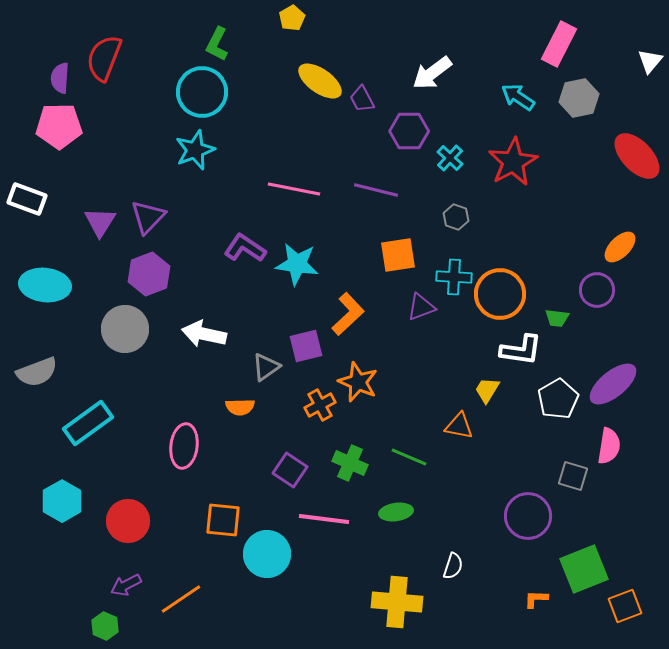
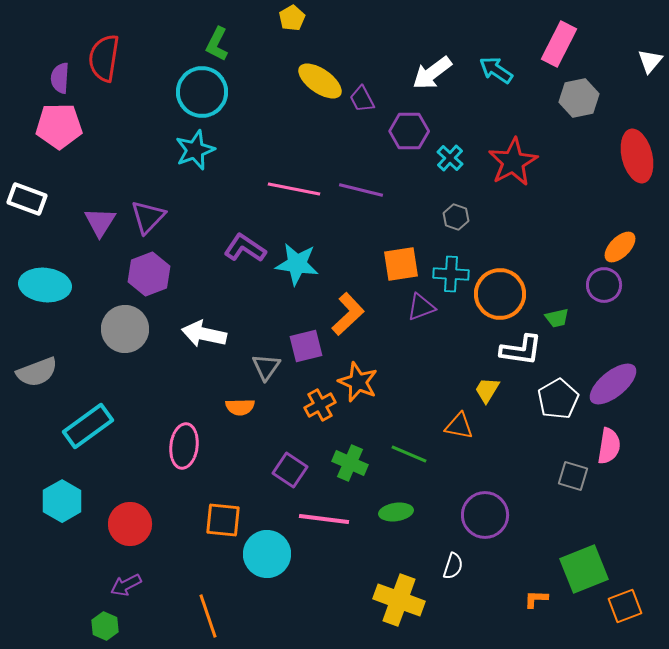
red semicircle at (104, 58): rotated 12 degrees counterclockwise
cyan arrow at (518, 97): moved 22 px left, 27 px up
red ellipse at (637, 156): rotated 30 degrees clockwise
purple line at (376, 190): moved 15 px left
orange square at (398, 255): moved 3 px right, 9 px down
cyan cross at (454, 277): moved 3 px left, 3 px up
purple circle at (597, 290): moved 7 px right, 5 px up
green trapezoid at (557, 318): rotated 20 degrees counterclockwise
gray triangle at (266, 367): rotated 20 degrees counterclockwise
cyan rectangle at (88, 423): moved 3 px down
green line at (409, 457): moved 3 px up
purple circle at (528, 516): moved 43 px left, 1 px up
red circle at (128, 521): moved 2 px right, 3 px down
orange line at (181, 599): moved 27 px right, 17 px down; rotated 75 degrees counterclockwise
yellow cross at (397, 602): moved 2 px right, 2 px up; rotated 15 degrees clockwise
